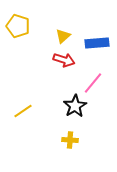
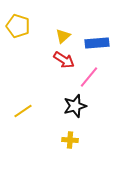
red arrow: rotated 15 degrees clockwise
pink line: moved 4 px left, 6 px up
black star: rotated 15 degrees clockwise
